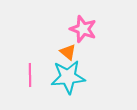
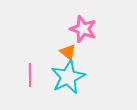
cyan star: rotated 20 degrees counterclockwise
